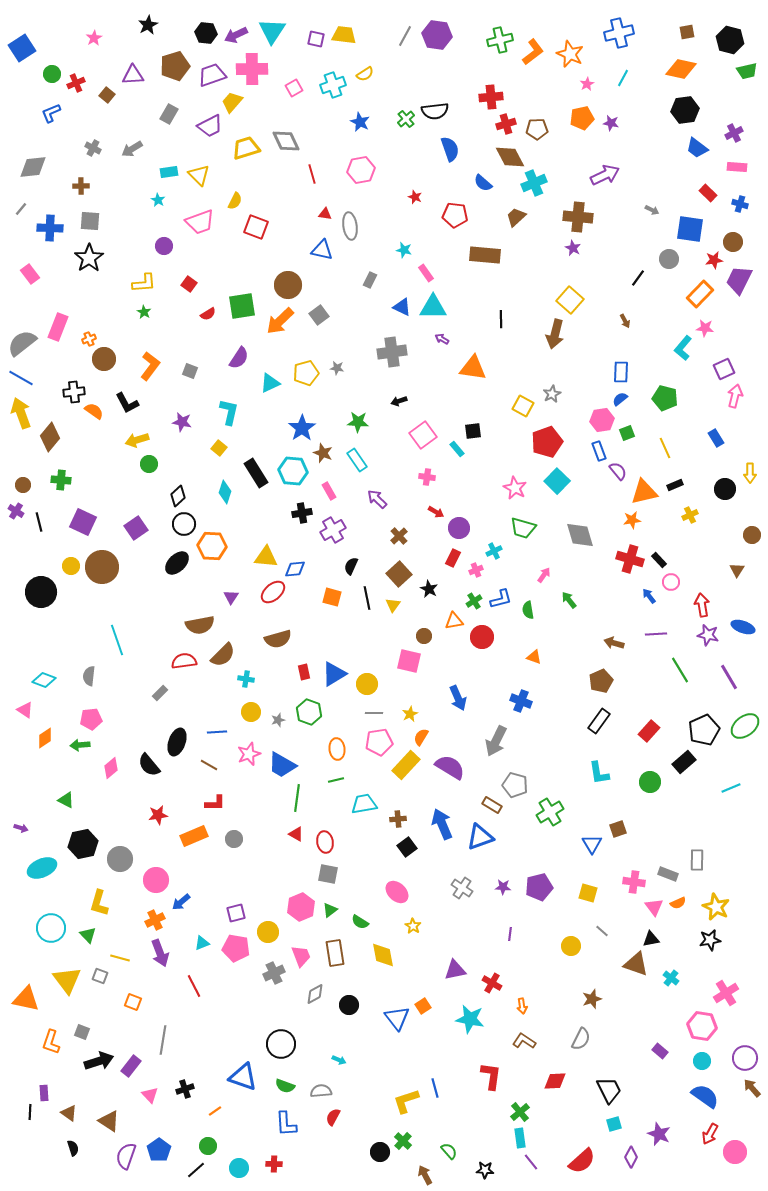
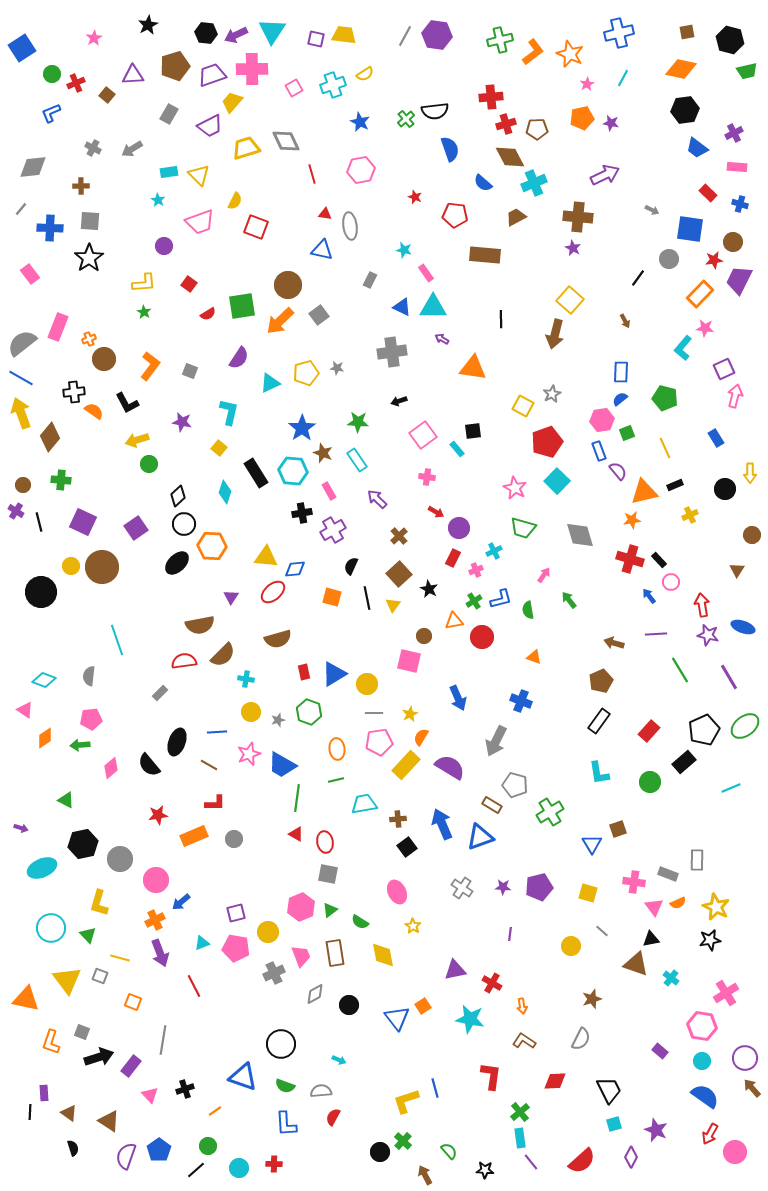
brown trapezoid at (516, 217): rotated 15 degrees clockwise
pink ellipse at (397, 892): rotated 20 degrees clockwise
black arrow at (99, 1061): moved 4 px up
purple star at (659, 1134): moved 3 px left, 4 px up
